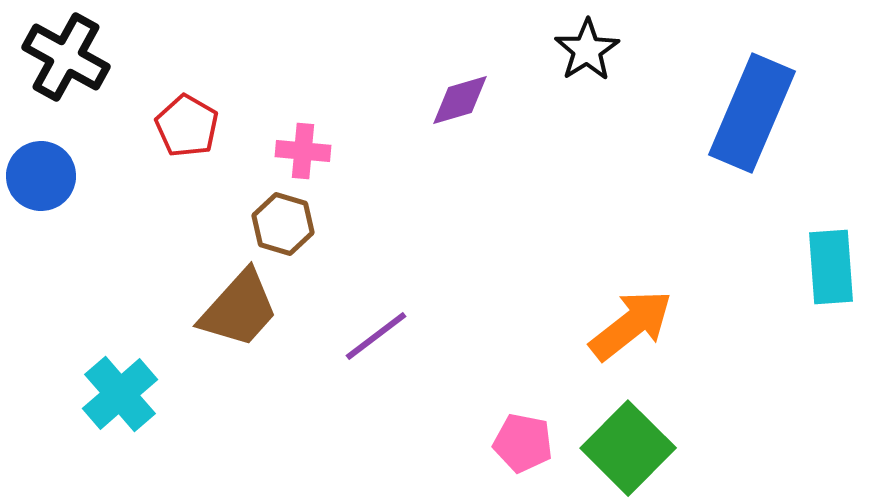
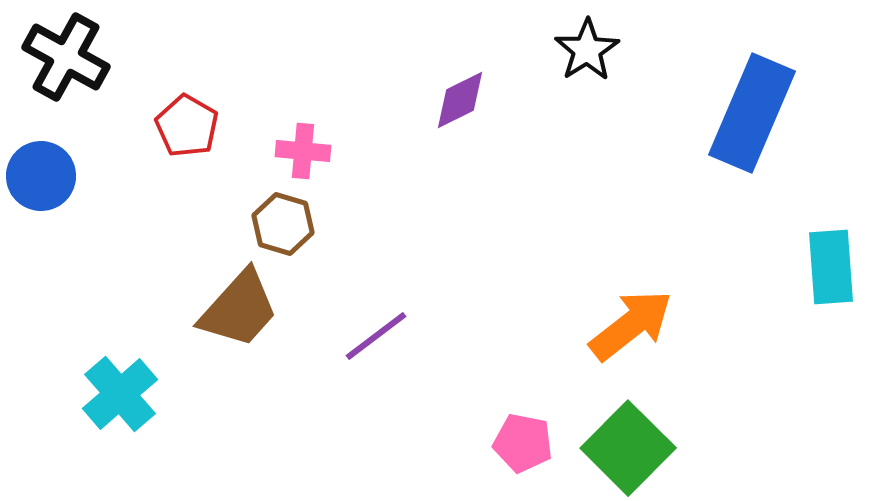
purple diamond: rotated 10 degrees counterclockwise
